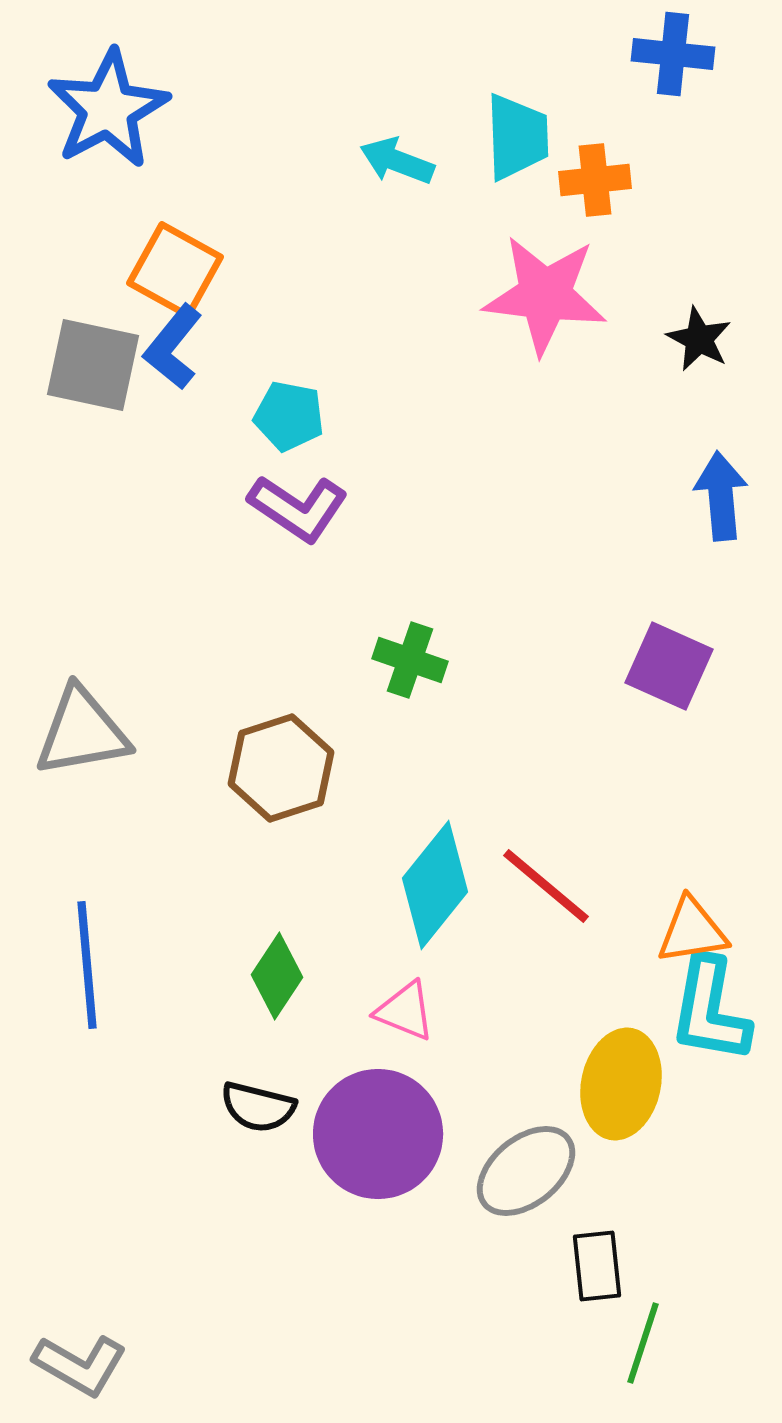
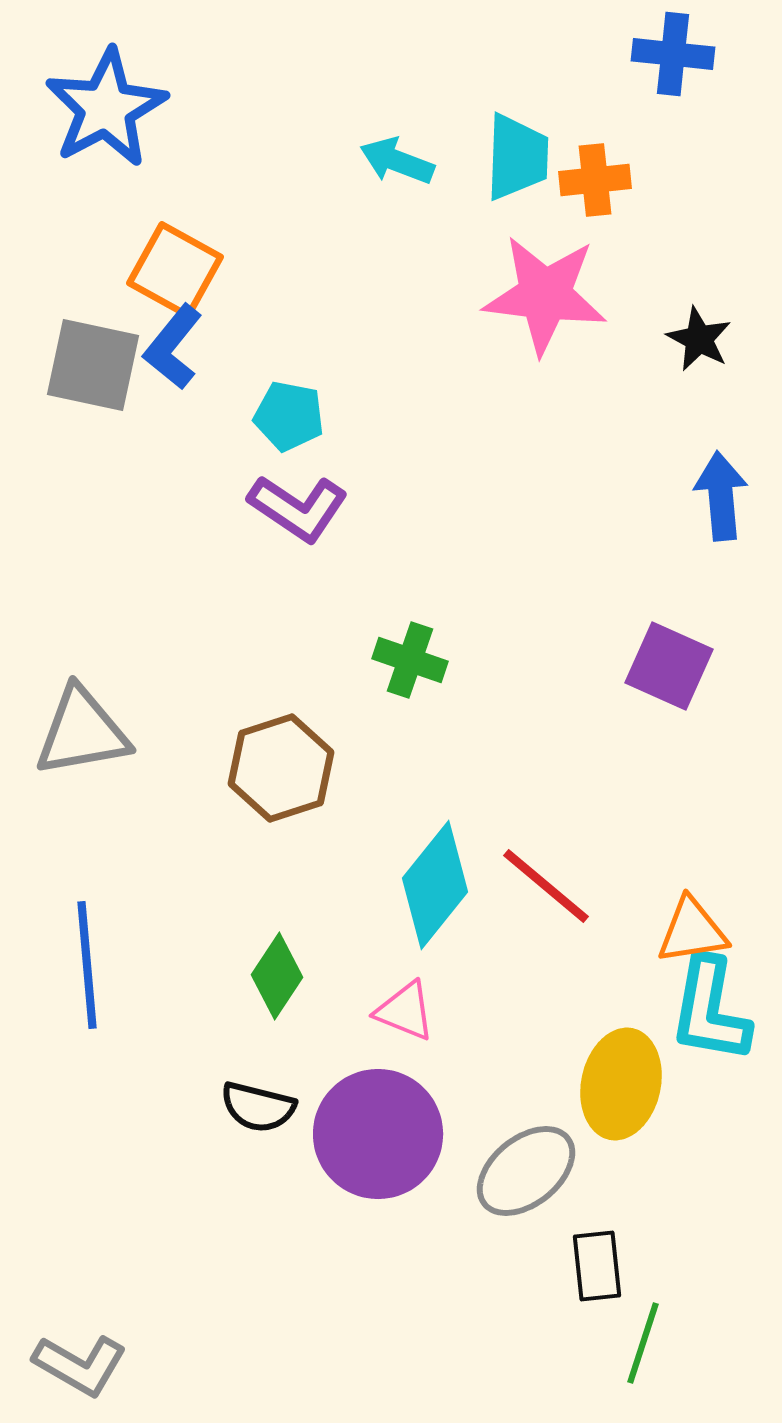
blue star: moved 2 px left, 1 px up
cyan trapezoid: moved 20 px down; rotated 4 degrees clockwise
